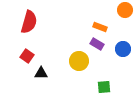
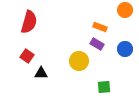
blue circle: moved 2 px right
